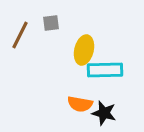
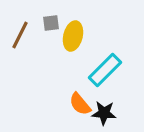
yellow ellipse: moved 11 px left, 14 px up
cyan rectangle: rotated 44 degrees counterclockwise
orange semicircle: rotated 40 degrees clockwise
black star: rotated 10 degrees counterclockwise
